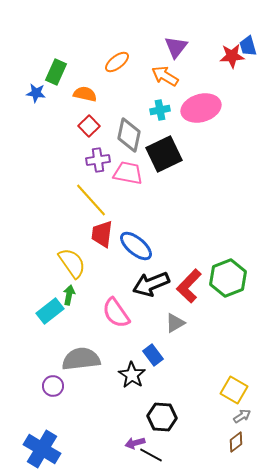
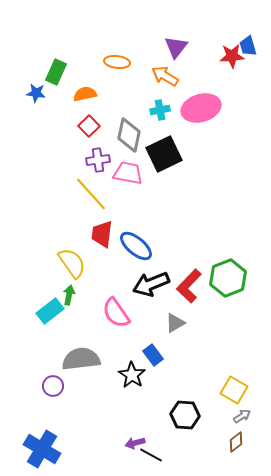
orange ellipse: rotated 45 degrees clockwise
orange semicircle: rotated 25 degrees counterclockwise
yellow line: moved 6 px up
black hexagon: moved 23 px right, 2 px up
